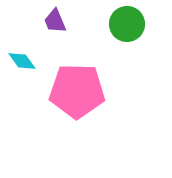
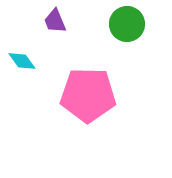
pink pentagon: moved 11 px right, 4 px down
